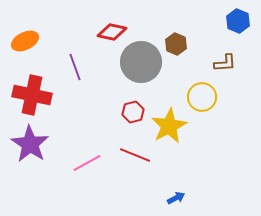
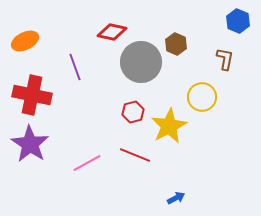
brown L-shape: moved 4 px up; rotated 75 degrees counterclockwise
